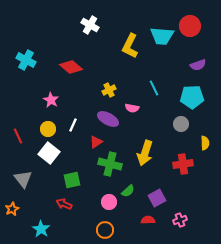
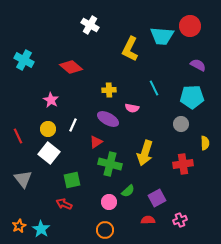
yellow L-shape: moved 3 px down
cyan cross: moved 2 px left
purple semicircle: rotated 133 degrees counterclockwise
yellow cross: rotated 24 degrees clockwise
orange star: moved 7 px right, 17 px down
